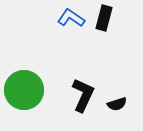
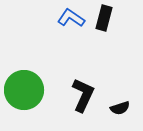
black semicircle: moved 3 px right, 4 px down
